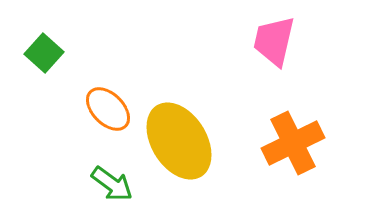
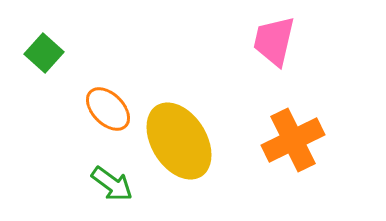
orange cross: moved 3 px up
